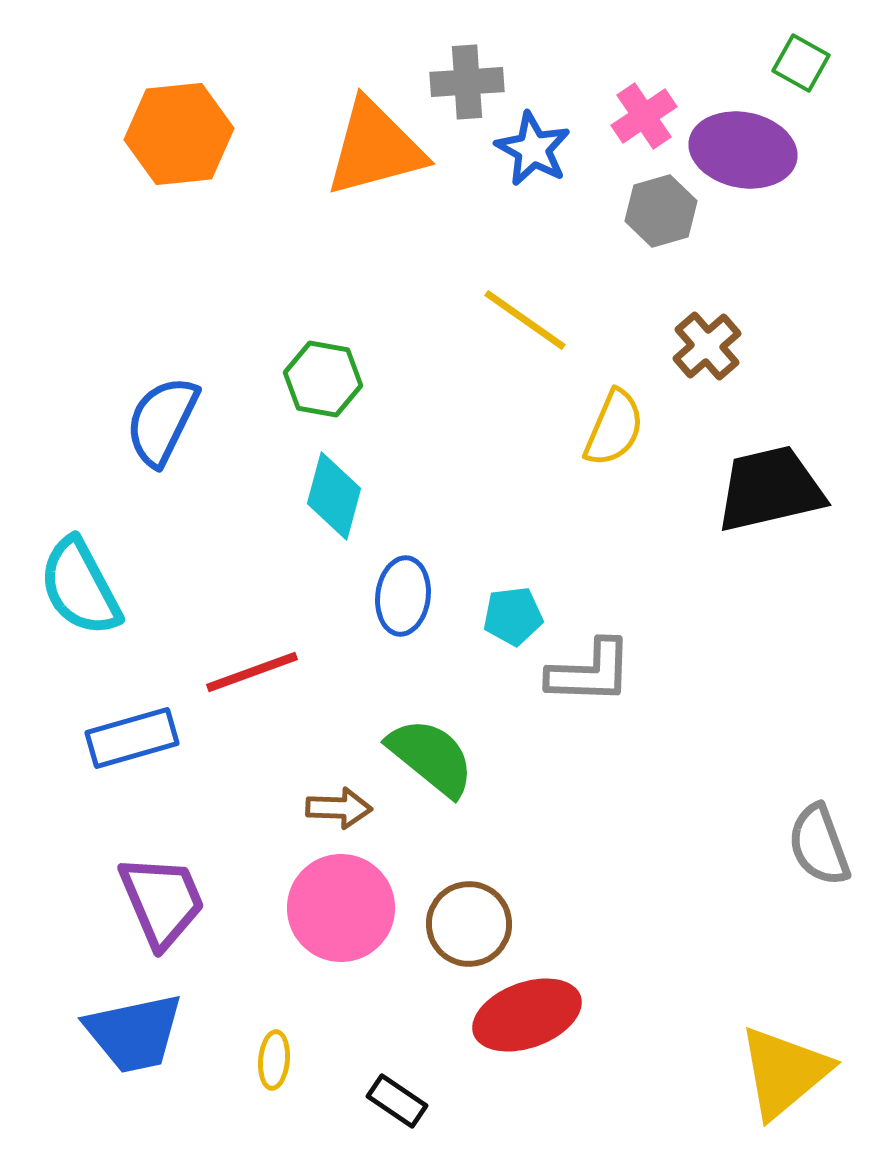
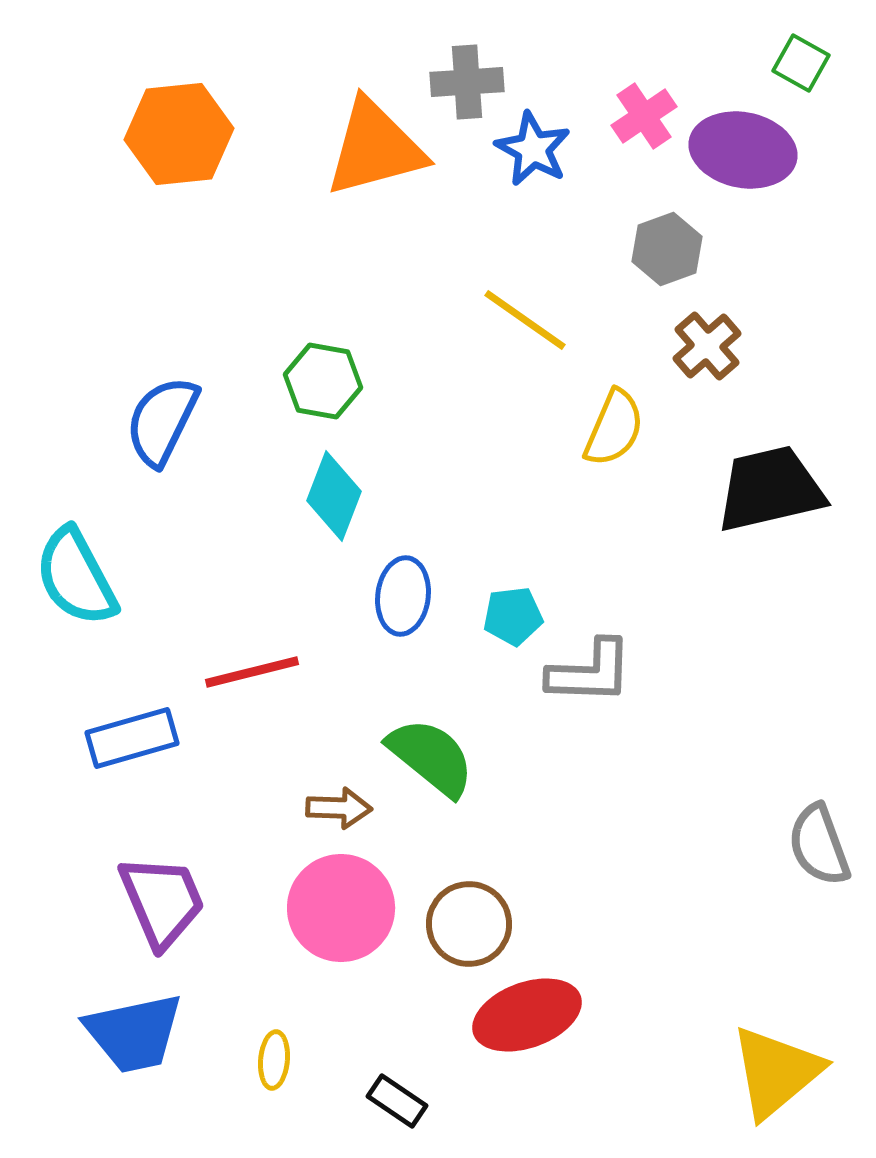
gray hexagon: moved 6 px right, 38 px down; rotated 4 degrees counterclockwise
green hexagon: moved 2 px down
cyan diamond: rotated 6 degrees clockwise
cyan semicircle: moved 4 px left, 10 px up
red line: rotated 6 degrees clockwise
yellow triangle: moved 8 px left
